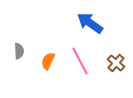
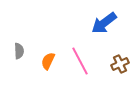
blue arrow: moved 14 px right; rotated 72 degrees counterclockwise
brown cross: moved 4 px right, 1 px down; rotated 24 degrees clockwise
